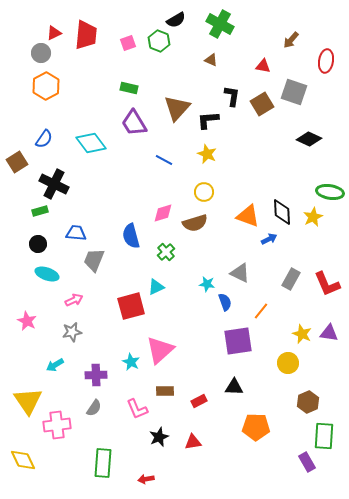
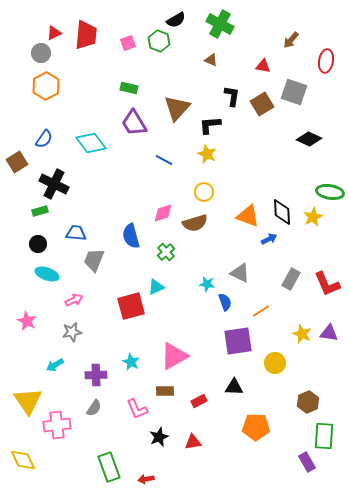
black L-shape at (208, 120): moved 2 px right, 5 px down
orange line at (261, 311): rotated 18 degrees clockwise
pink triangle at (160, 350): moved 14 px right, 6 px down; rotated 12 degrees clockwise
yellow circle at (288, 363): moved 13 px left
green rectangle at (103, 463): moved 6 px right, 4 px down; rotated 24 degrees counterclockwise
